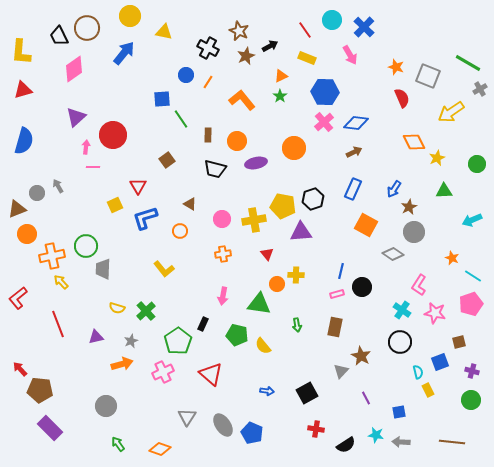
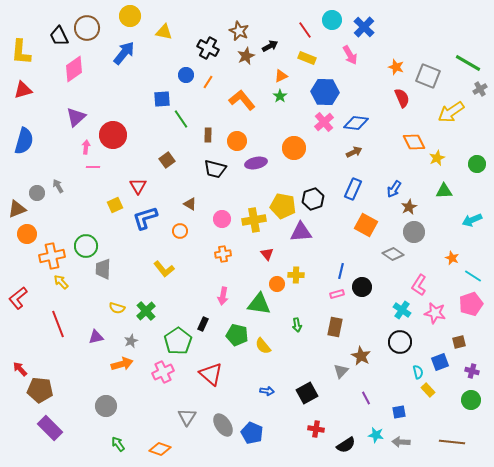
yellow rectangle at (428, 390): rotated 16 degrees counterclockwise
